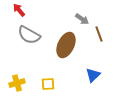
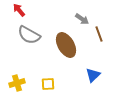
brown ellipse: rotated 55 degrees counterclockwise
